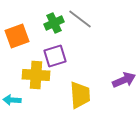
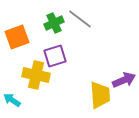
orange square: moved 1 px down
yellow cross: rotated 8 degrees clockwise
yellow trapezoid: moved 20 px right
cyan arrow: rotated 30 degrees clockwise
